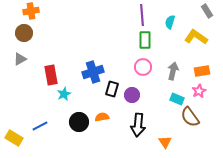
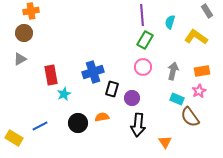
green rectangle: rotated 30 degrees clockwise
purple circle: moved 3 px down
black circle: moved 1 px left, 1 px down
